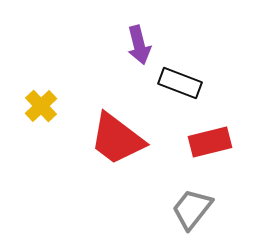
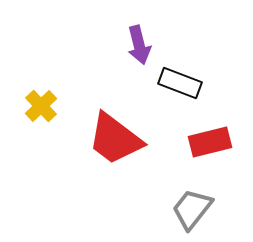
red trapezoid: moved 2 px left
